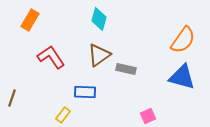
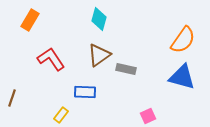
red L-shape: moved 2 px down
yellow rectangle: moved 2 px left
